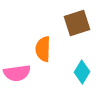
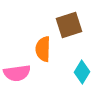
brown square: moved 8 px left, 2 px down
